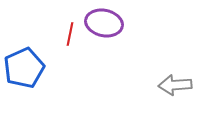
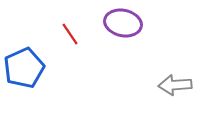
purple ellipse: moved 19 px right
red line: rotated 45 degrees counterclockwise
